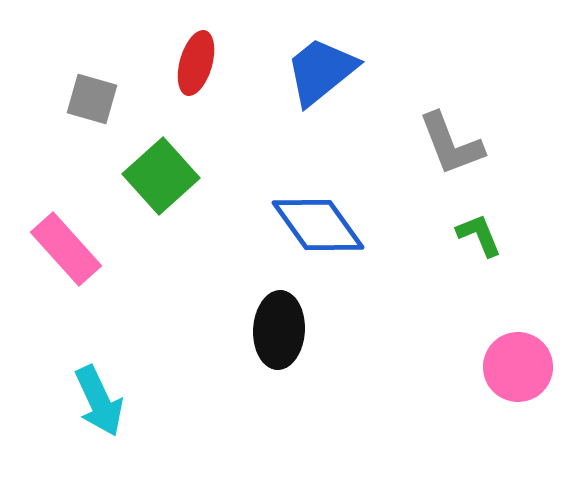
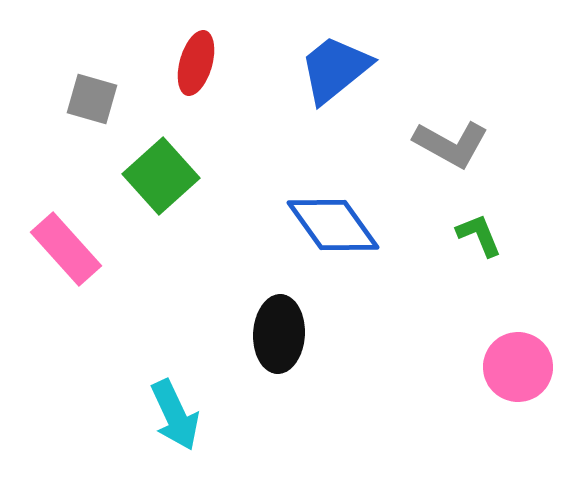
blue trapezoid: moved 14 px right, 2 px up
gray L-shape: rotated 40 degrees counterclockwise
blue diamond: moved 15 px right
black ellipse: moved 4 px down
cyan arrow: moved 76 px right, 14 px down
